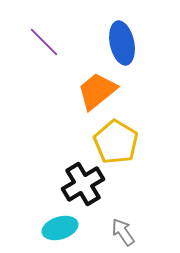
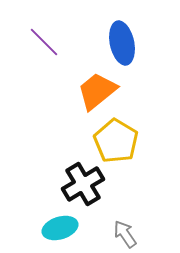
yellow pentagon: moved 1 px up
gray arrow: moved 2 px right, 2 px down
